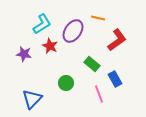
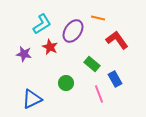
red L-shape: rotated 90 degrees counterclockwise
red star: moved 1 px down
blue triangle: rotated 20 degrees clockwise
